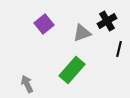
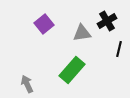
gray triangle: rotated 12 degrees clockwise
